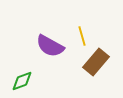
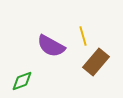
yellow line: moved 1 px right
purple semicircle: moved 1 px right
